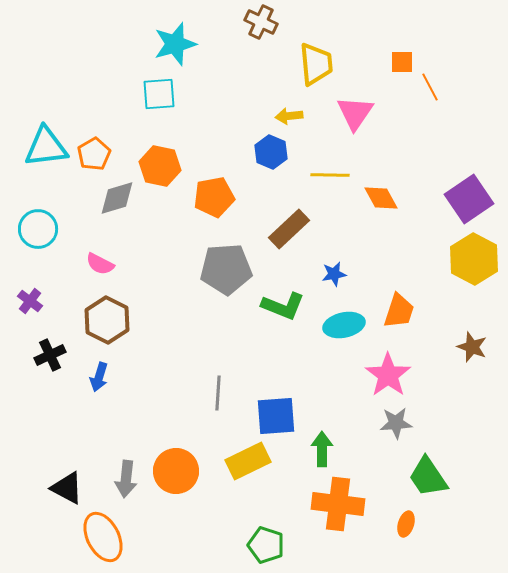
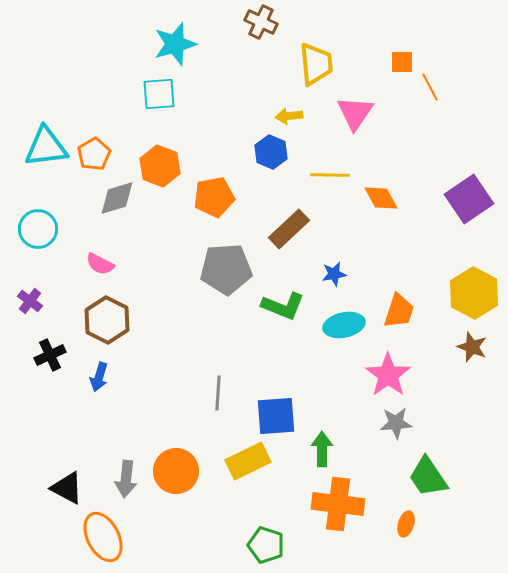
orange hexagon at (160, 166): rotated 9 degrees clockwise
yellow hexagon at (474, 259): moved 34 px down
